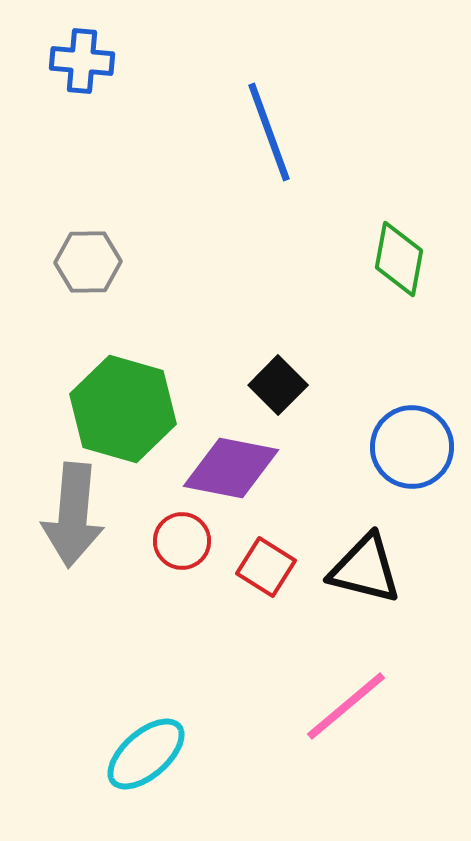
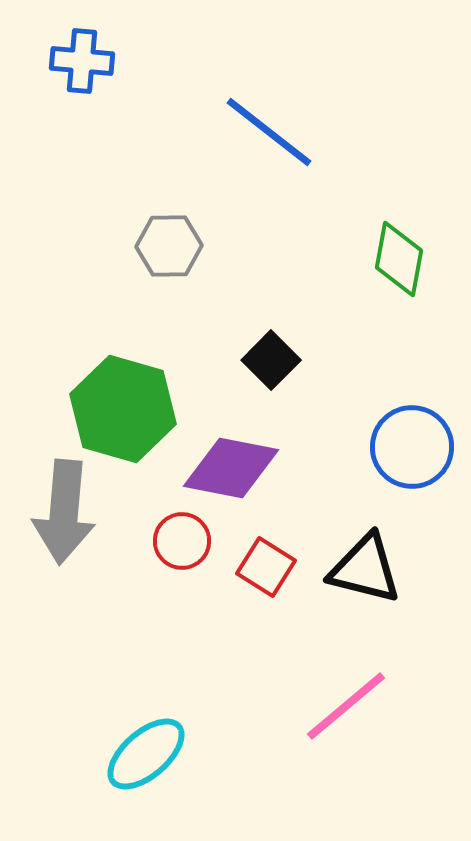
blue line: rotated 32 degrees counterclockwise
gray hexagon: moved 81 px right, 16 px up
black square: moved 7 px left, 25 px up
gray arrow: moved 9 px left, 3 px up
